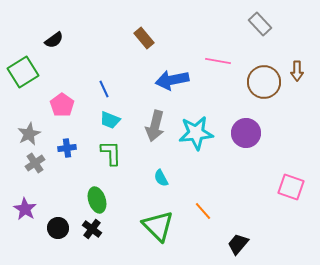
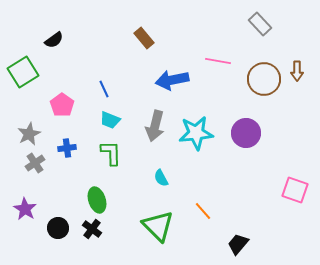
brown circle: moved 3 px up
pink square: moved 4 px right, 3 px down
